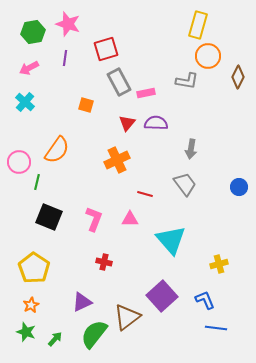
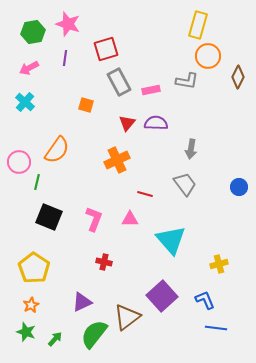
pink rectangle: moved 5 px right, 3 px up
